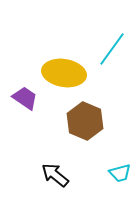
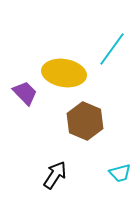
purple trapezoid: moved 5 px up; rotated 12 degrees clockwise
black arrow: rotated 84 degrees clockwise
